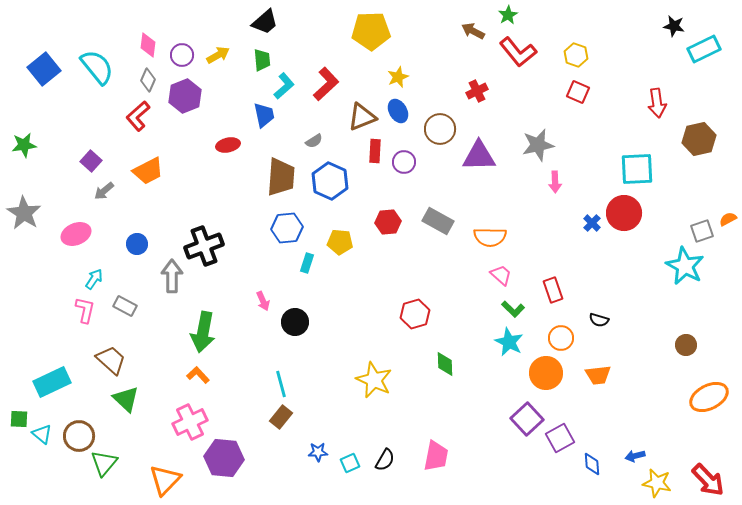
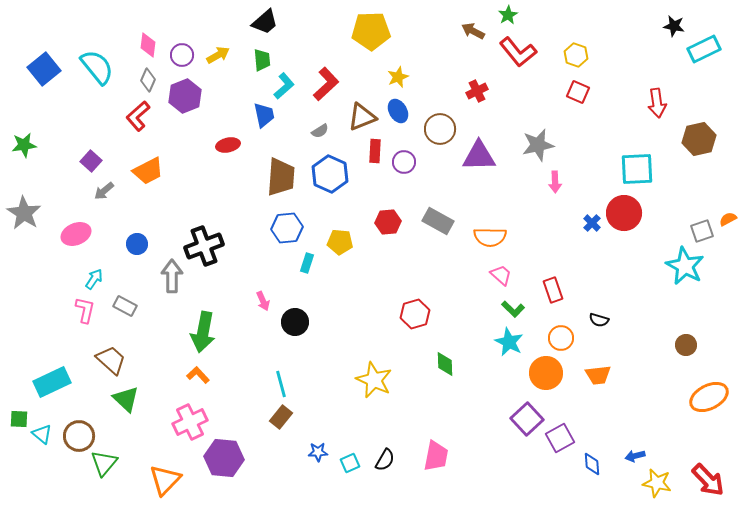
gray semicircle at (314, 141): moved 6 px right, 10 px up
blue hexagon at (330, 181): moved 7 px up
